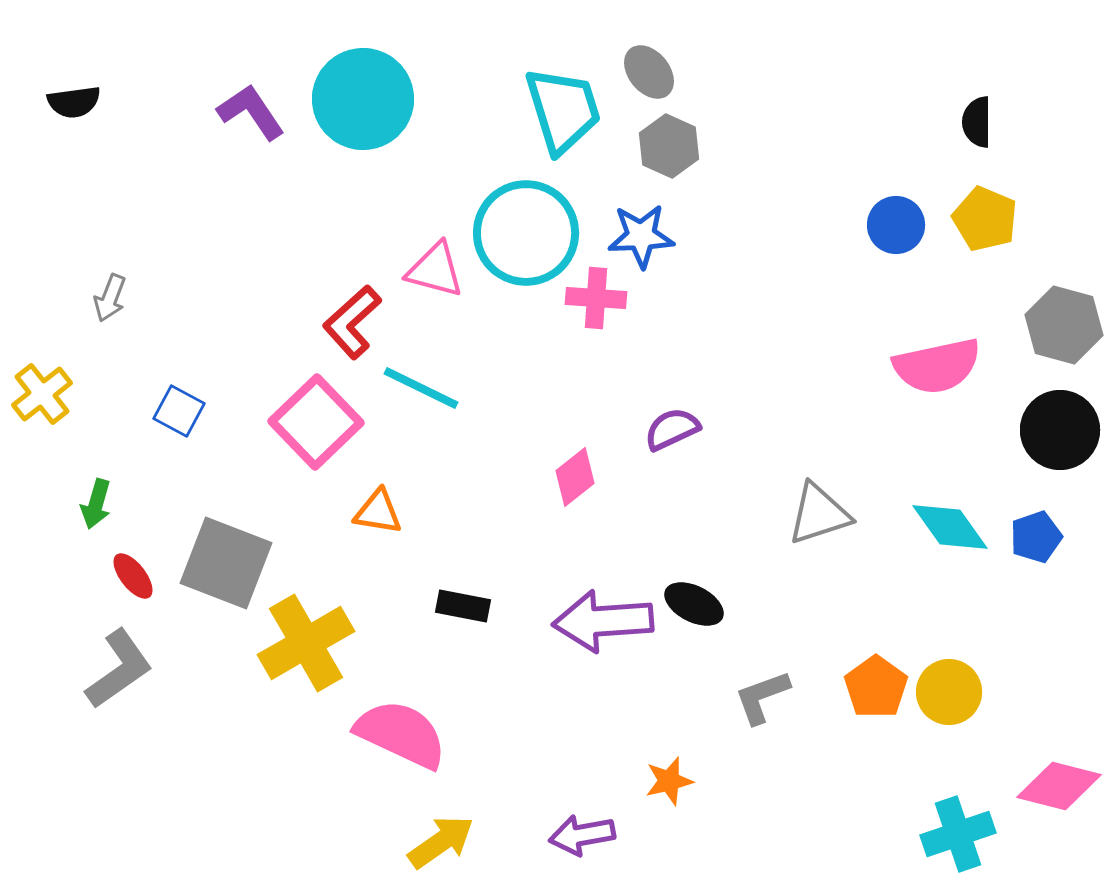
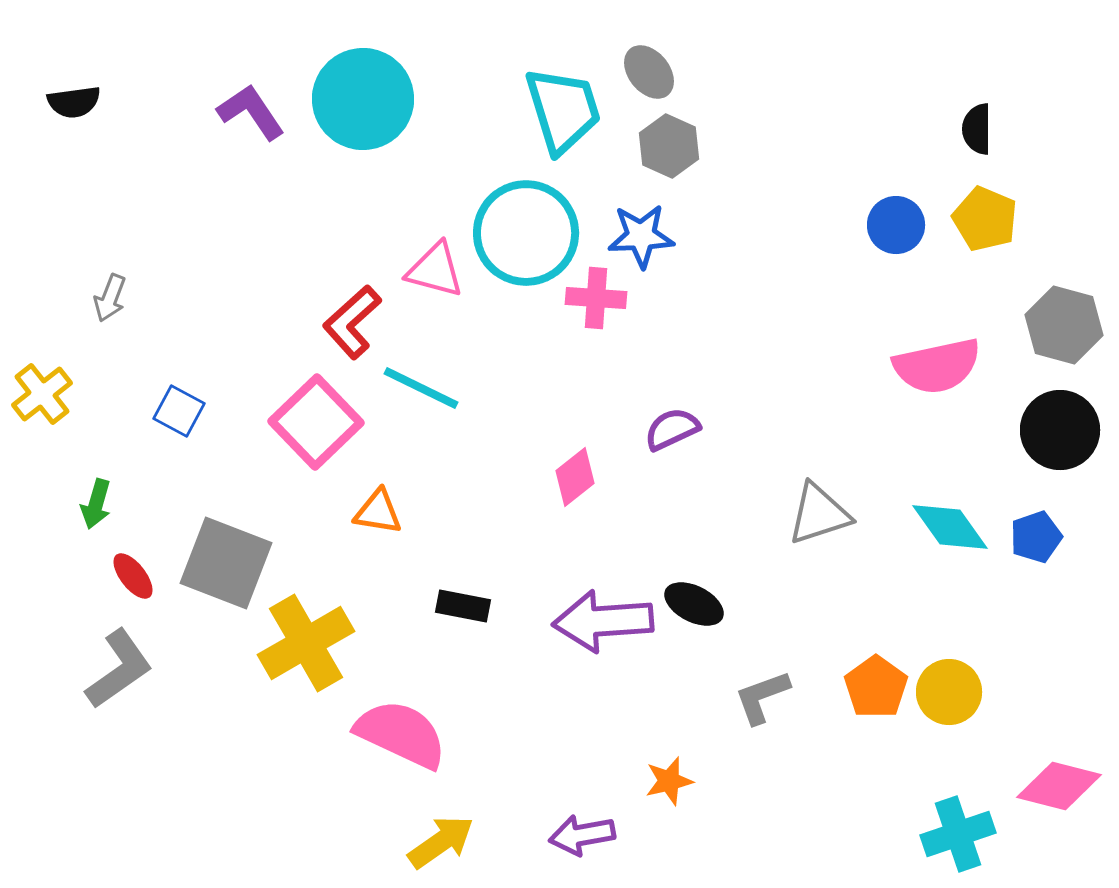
black semicircle at (977, 122): moved 7 px down
